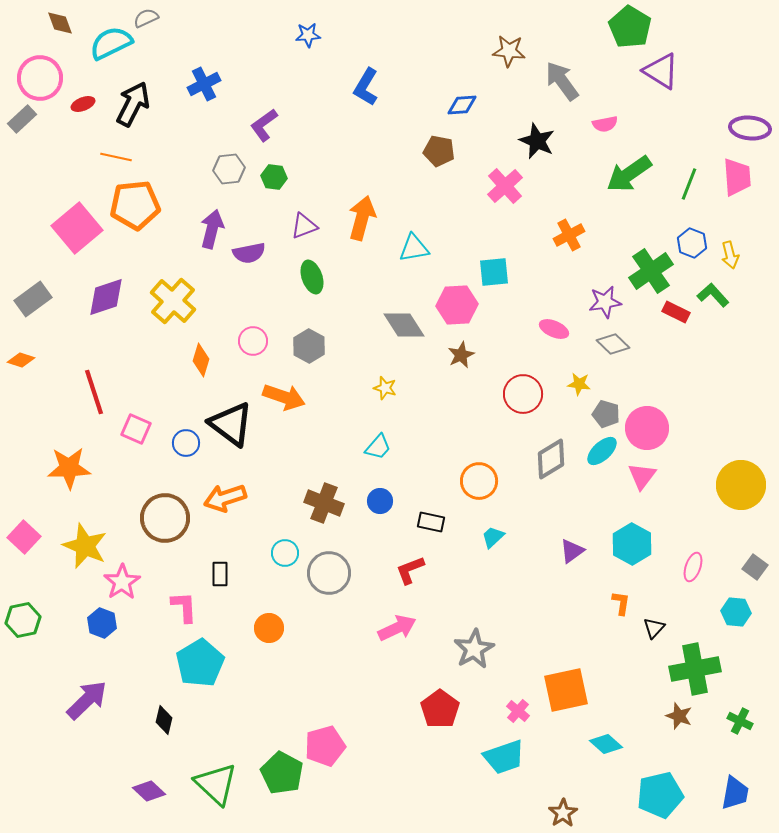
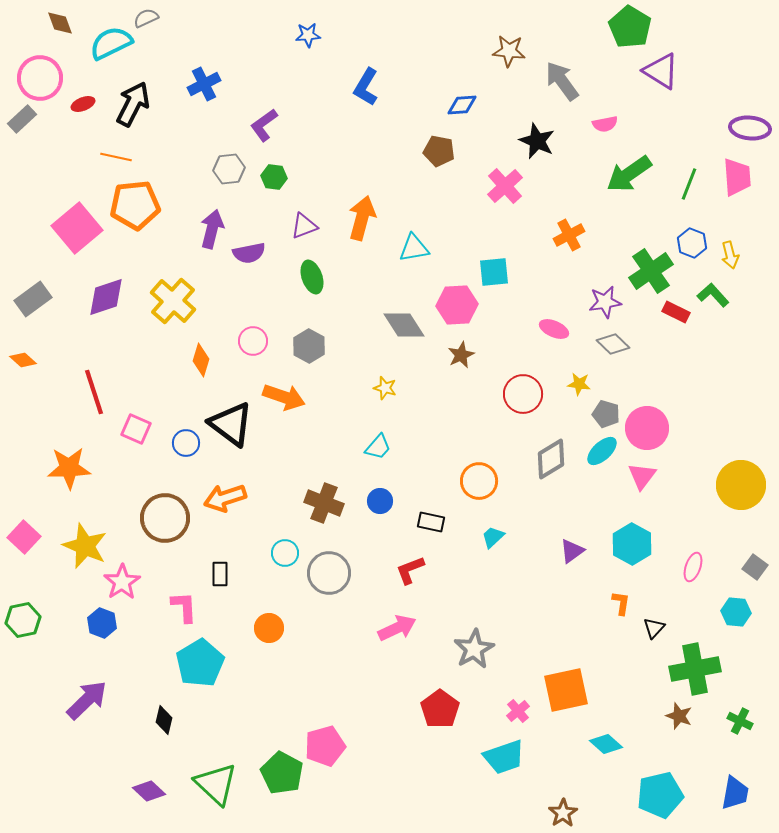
orange diamond at (21, 360): moved 2 px right; rotated 24 degrees clockwise
pink cross at (518, 711): rotated 10 degrees clockwise
